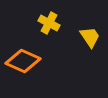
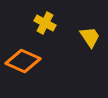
yellow cross: moved 4 px left
